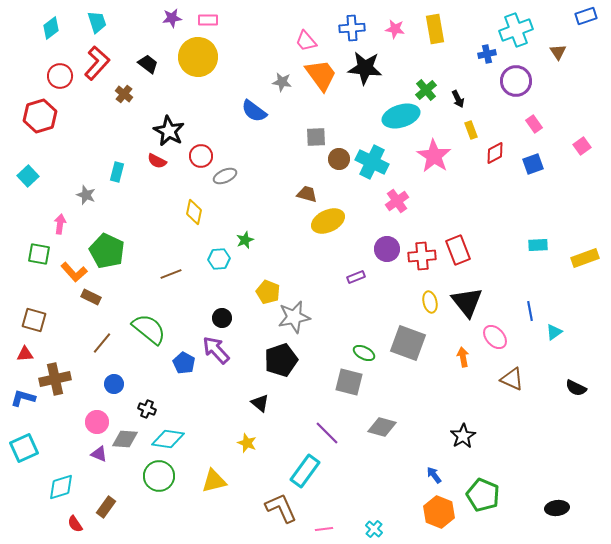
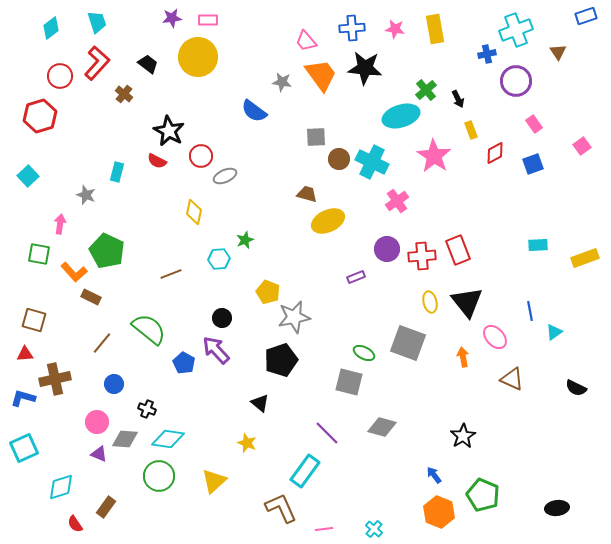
yellow triangle at (214, 481): rotated 28 degrees counterclockwise
